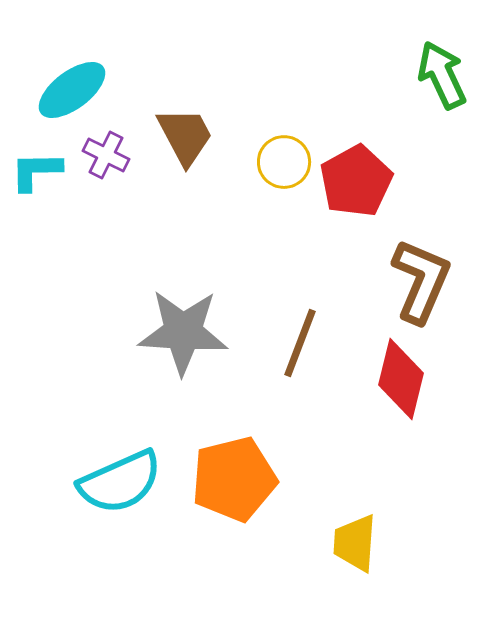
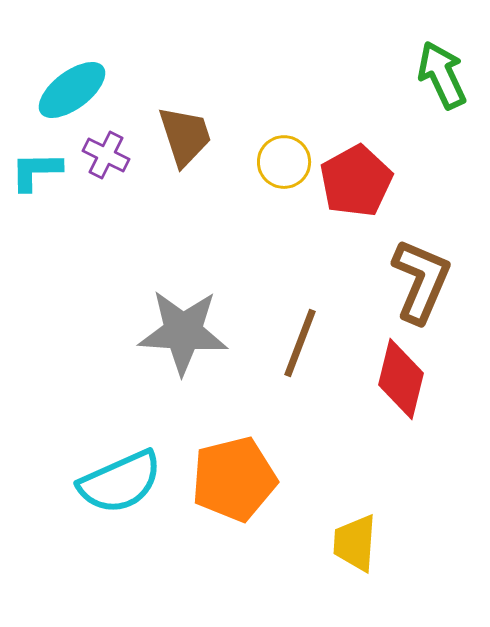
brown trapezoid: rotated 10 degrees clockwise
